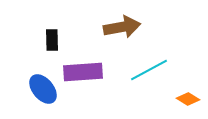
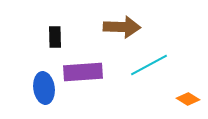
brown arrow: rotated 12 degrees clockwise
black rectangle: moved 3 px right, 3 px up
cyan line: moved 5 px up
blue ellipse: moved 1 px right, 1 px up; rotated 32 degrees clockwise
